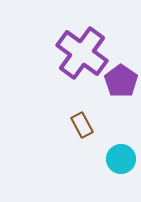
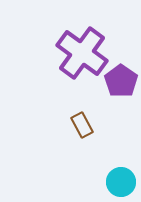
cyan circle: moved 23 px down
